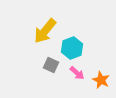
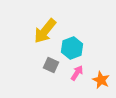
pink arrow: rotated 98 degrees counterclockwise
